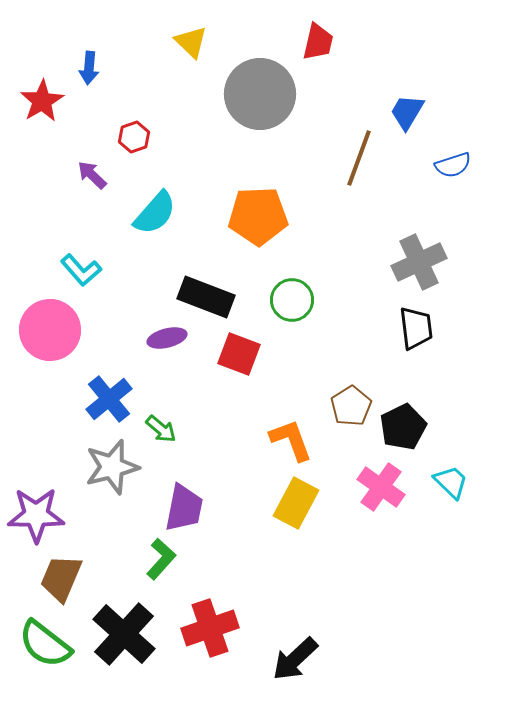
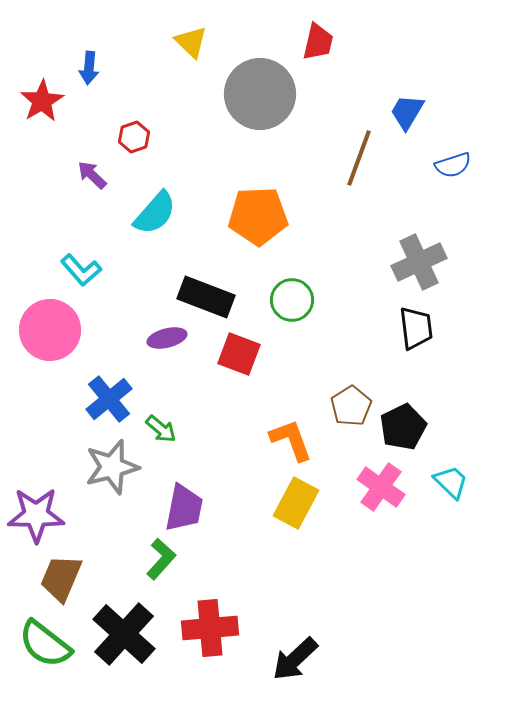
red cross: rotated 14 degrees clockwise
